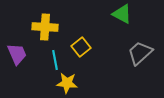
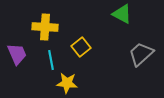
gray trapezoid: moved 1 px right, 1 px down
cyan line: moved 4 px left
